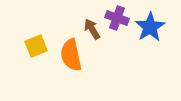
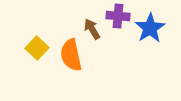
purple cross: moved 1 px right, 2 px up; rotated 15 degrees counterclockwise
blue star: moved 1 px down
yellow square: moved 1 px right, 2 px down; rotated 25 degrees counterclockwise
